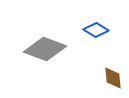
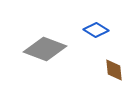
brown diamond: moved 1 px right, 8 px up
